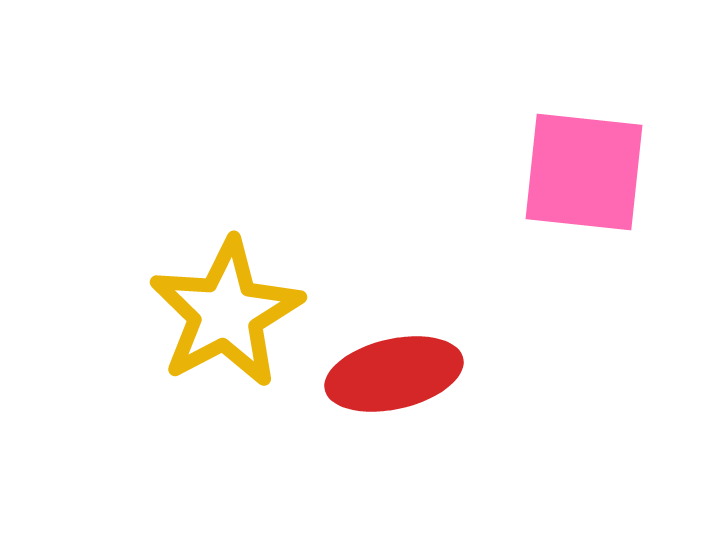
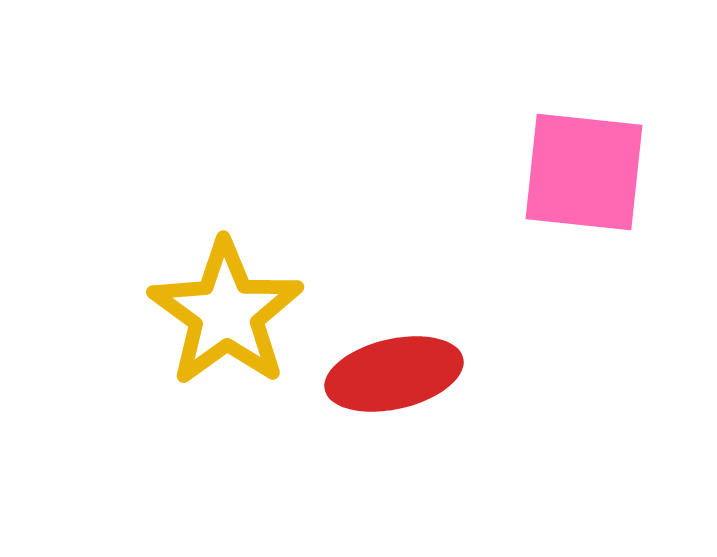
yellow star: rotated 8 degrees counterclockwise
